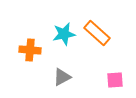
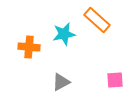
orange rectangle: moved 13 px up
orange cross: moved 1 px left, 3 px up
gray triangle: moved 1 px left, 5 px down
